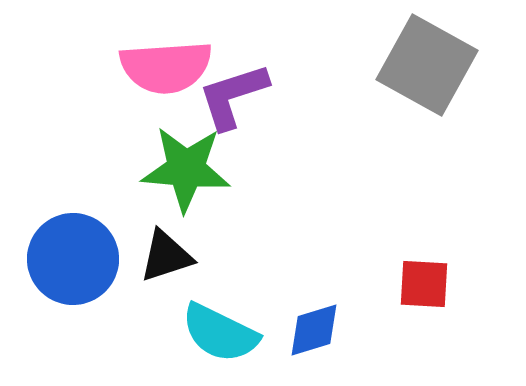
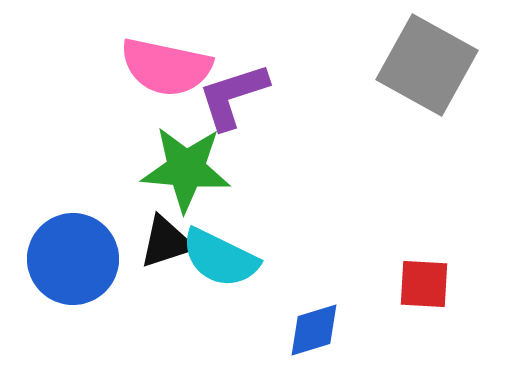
pink semicircle: rotated 16 degrees clockwise
black triangle: moved 14 px up
cyan semicircle: moved 75 px up
